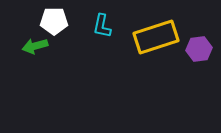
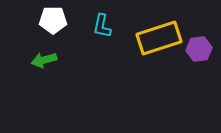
white pentagon: moved 1 px left, 1 px up
yellow rectangle: moved 3 px right, 1 px down
green arrow: moved 9 px right, 14 px down
